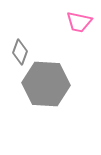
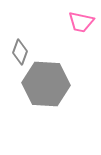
pink trapezoid: moved 2 px right
